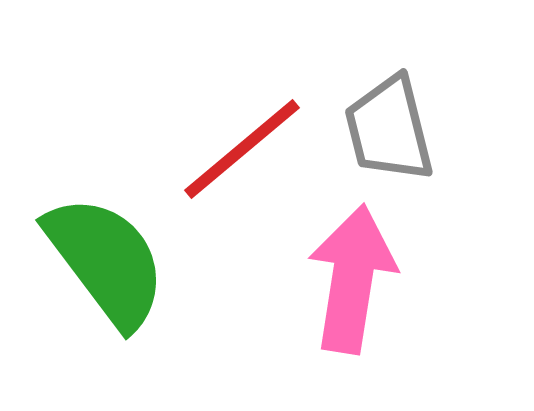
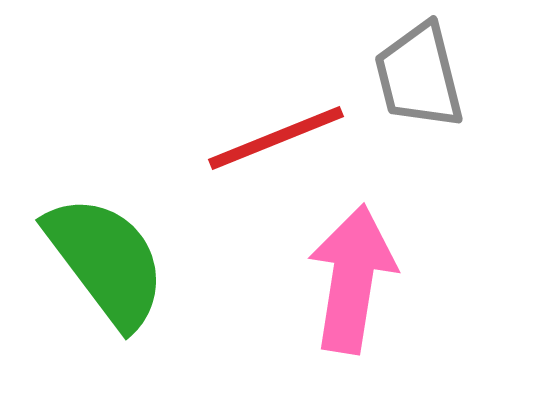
gray trapezoid: moved 30 px right, 53 px up
red line: moved 34 px right, 11 px up; rotated 18 degrees clockwise
